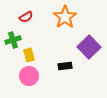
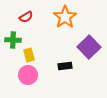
green cross: rotated 21 degrees clockwise
pink circle: moved 1 px left, 1 px up
